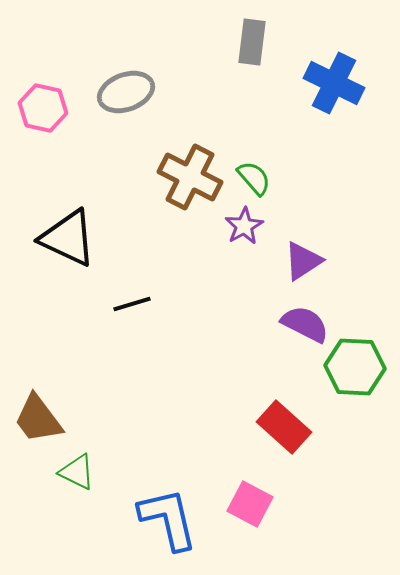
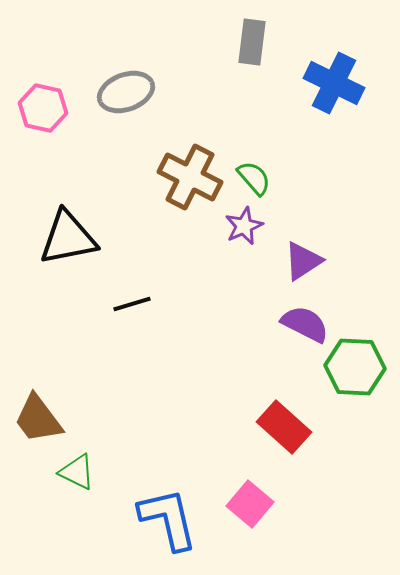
purple star: rotated 6 degrees clockwise
black triangle: rotated 36 degrees counterclockwise
pink square: rotated 12 degrees clockwise
